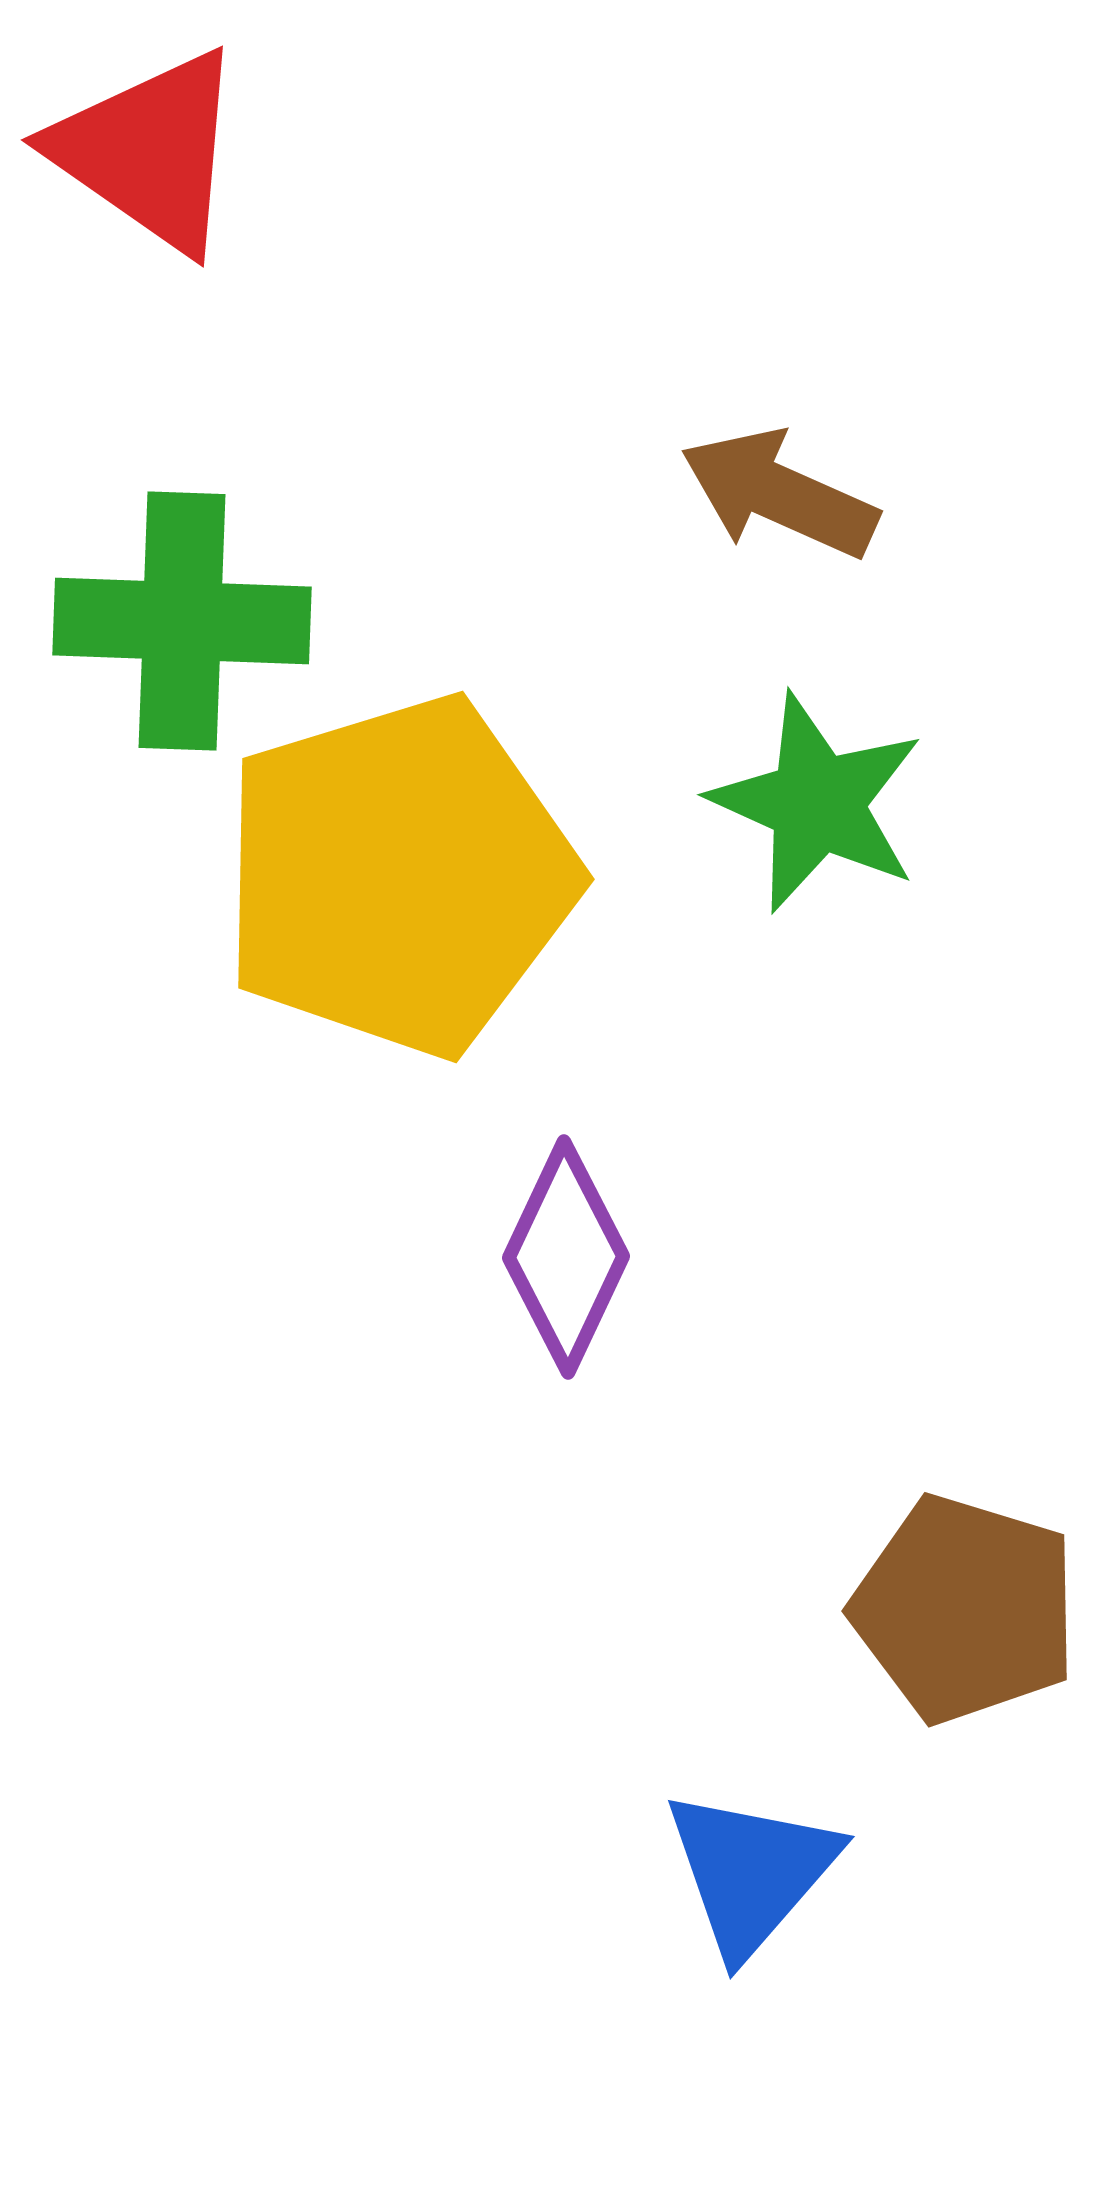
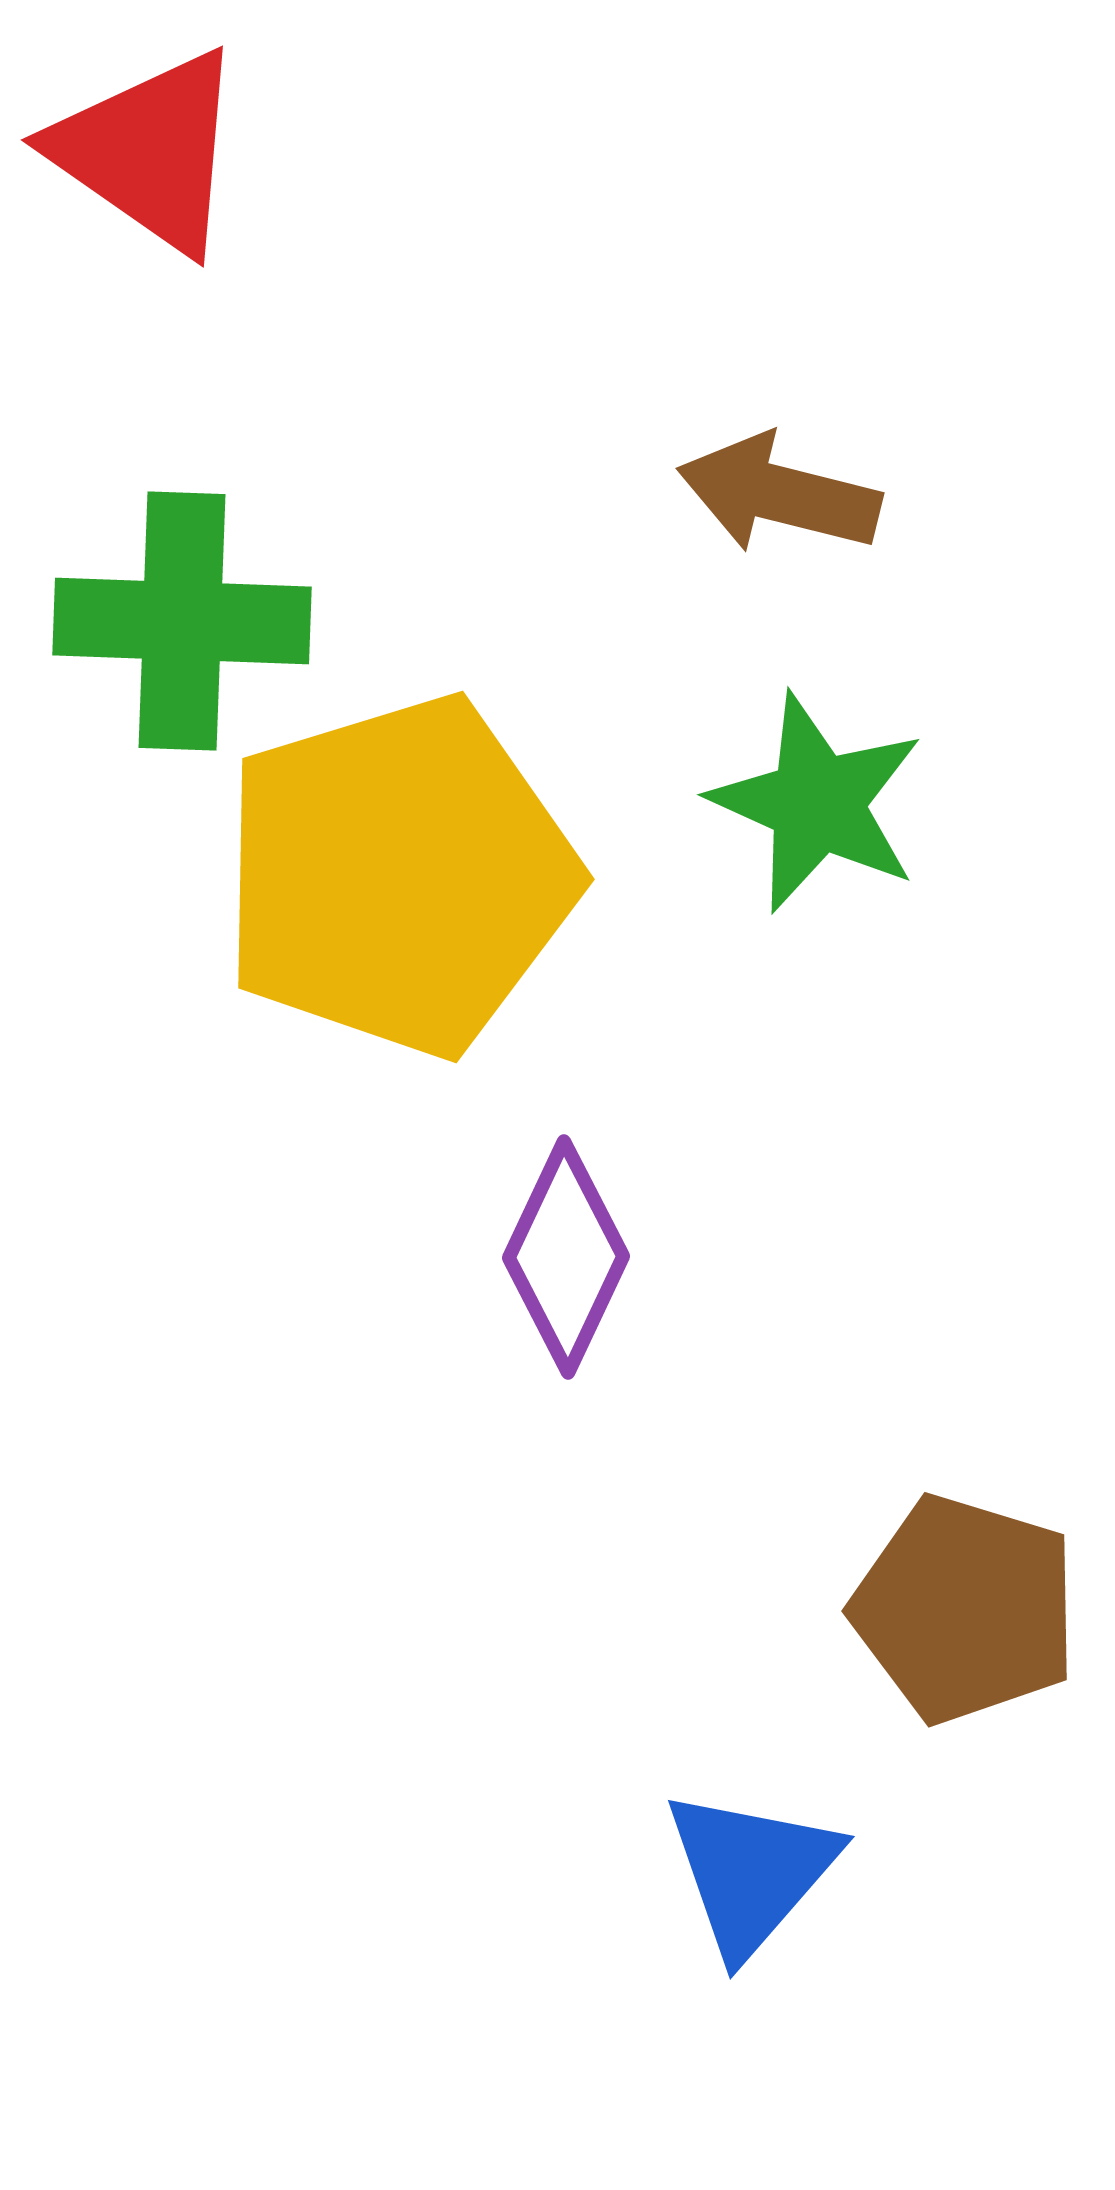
brown arrow: rotated 10 degrees counterclockwise
